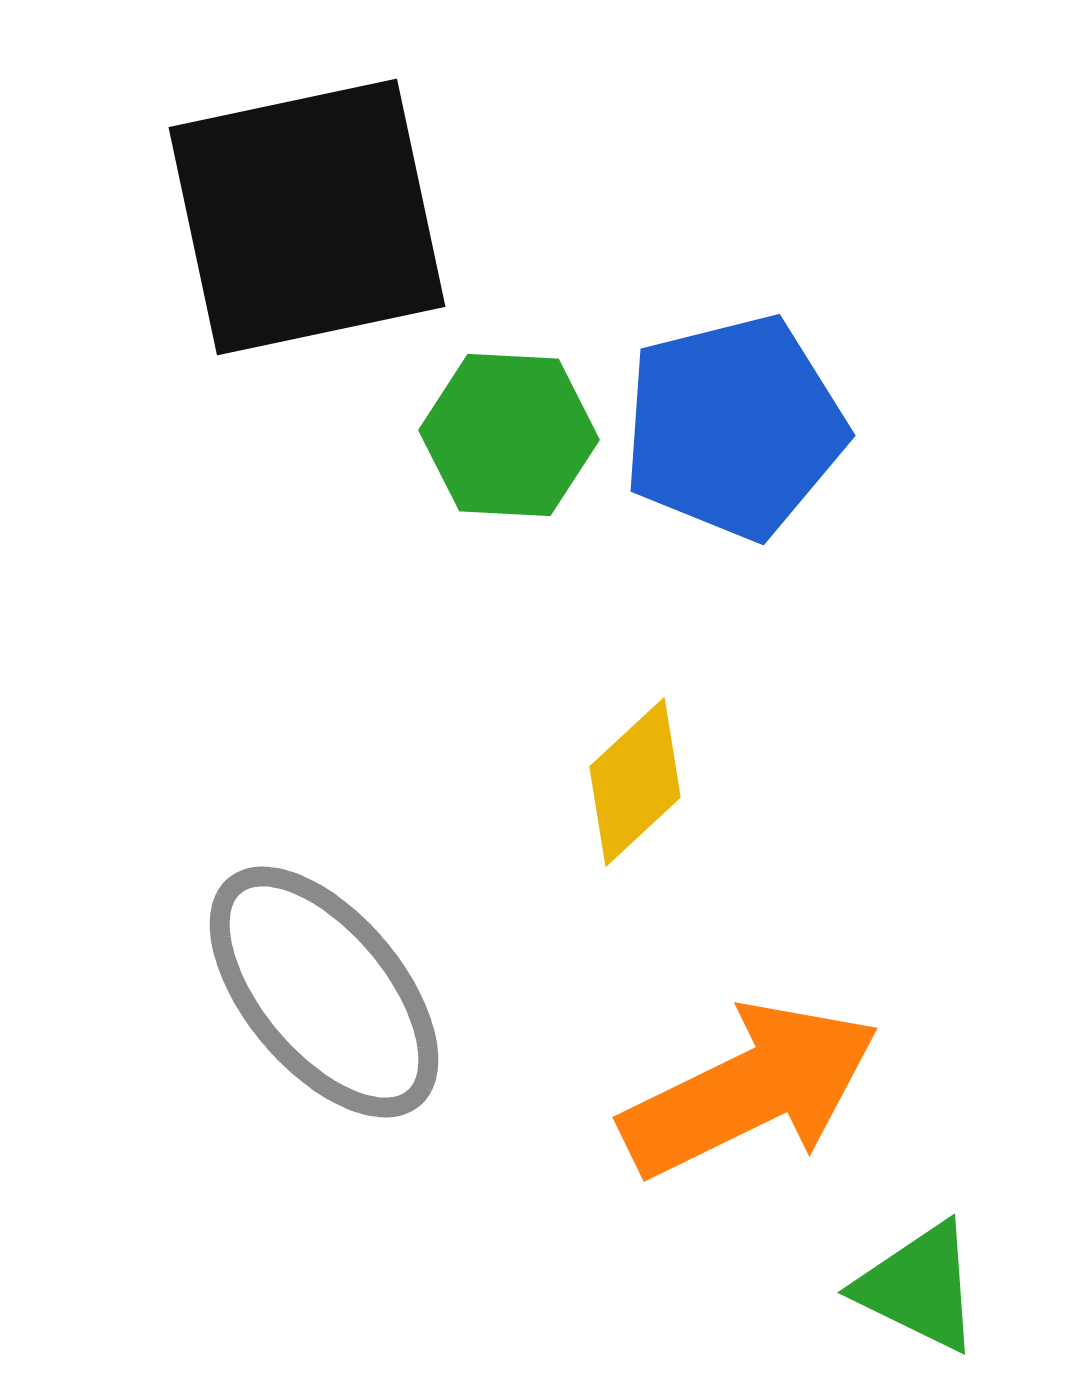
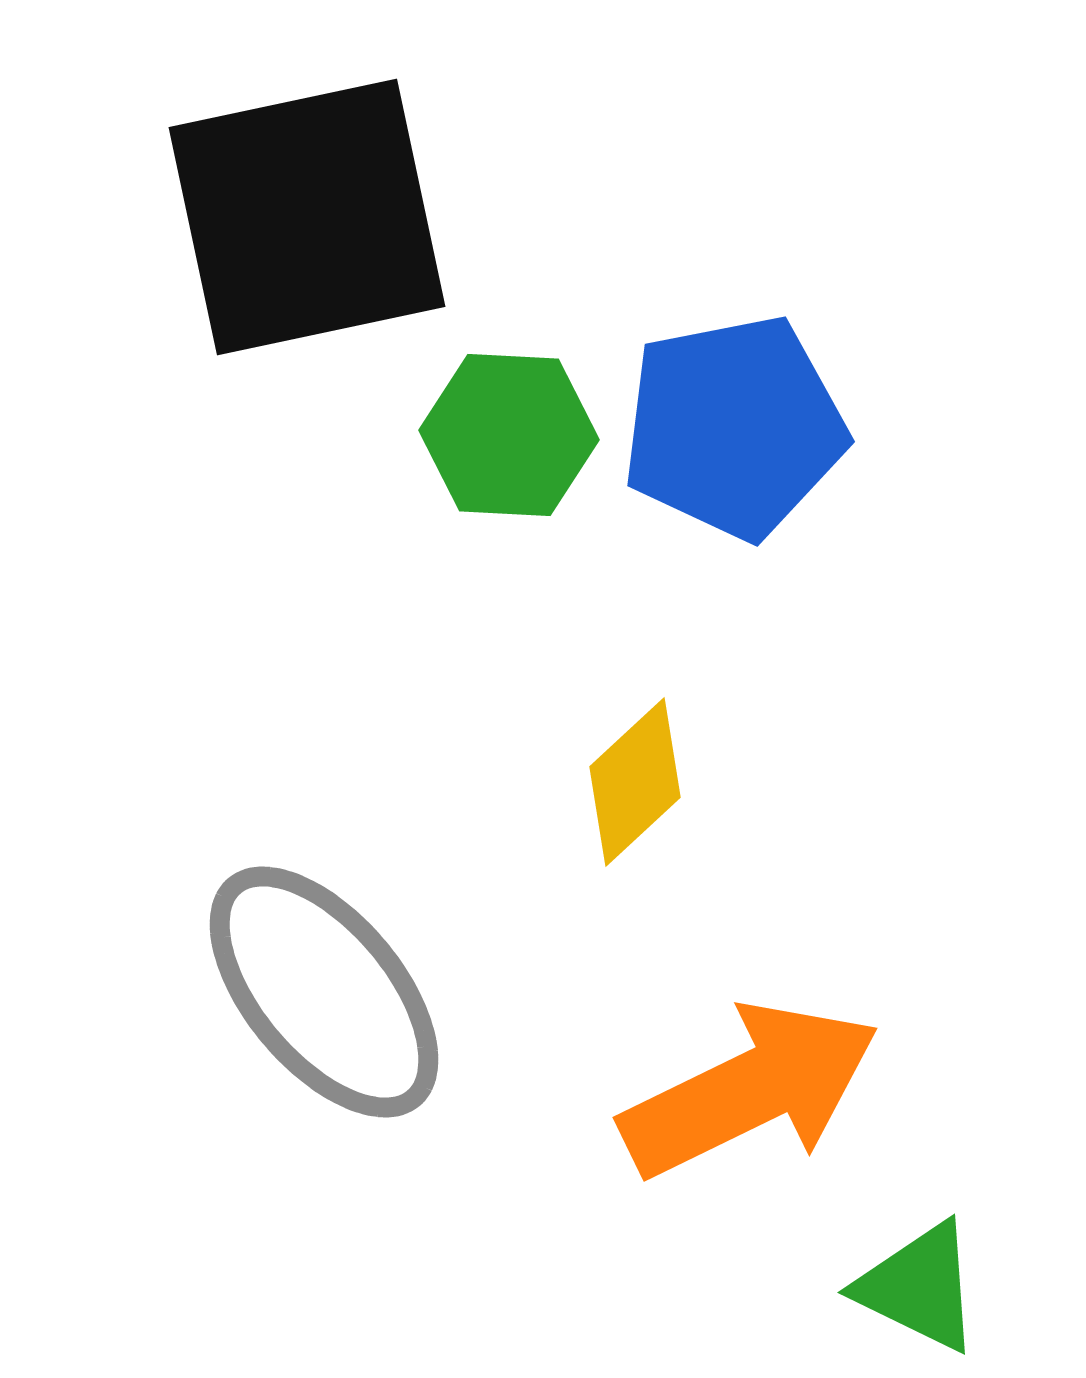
blue pentagon: rotated 3 degrees clockwise
